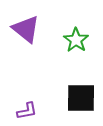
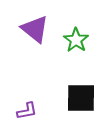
purple triangle: moved 9 px right
